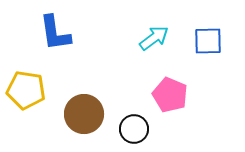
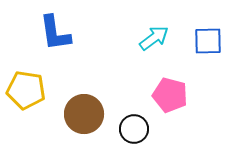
pink pentagon: rotated 8 degrees counterclockwise
